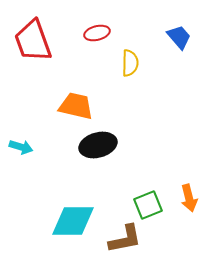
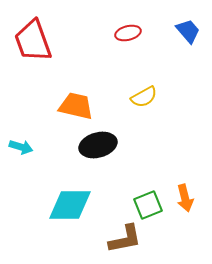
red ellipse: moved 31 px right
blue trapezoid: moved 9 px right, 6 px up
yellow semicircle: moved 14 px right, 34 px down; rotated 60 degrees clockwise
orange arrow: moved 4 px left
cyan diamond: moved 3 px left, 16 px up
